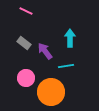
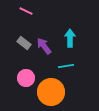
purple arrow: moved 1 px left, 5 px up
